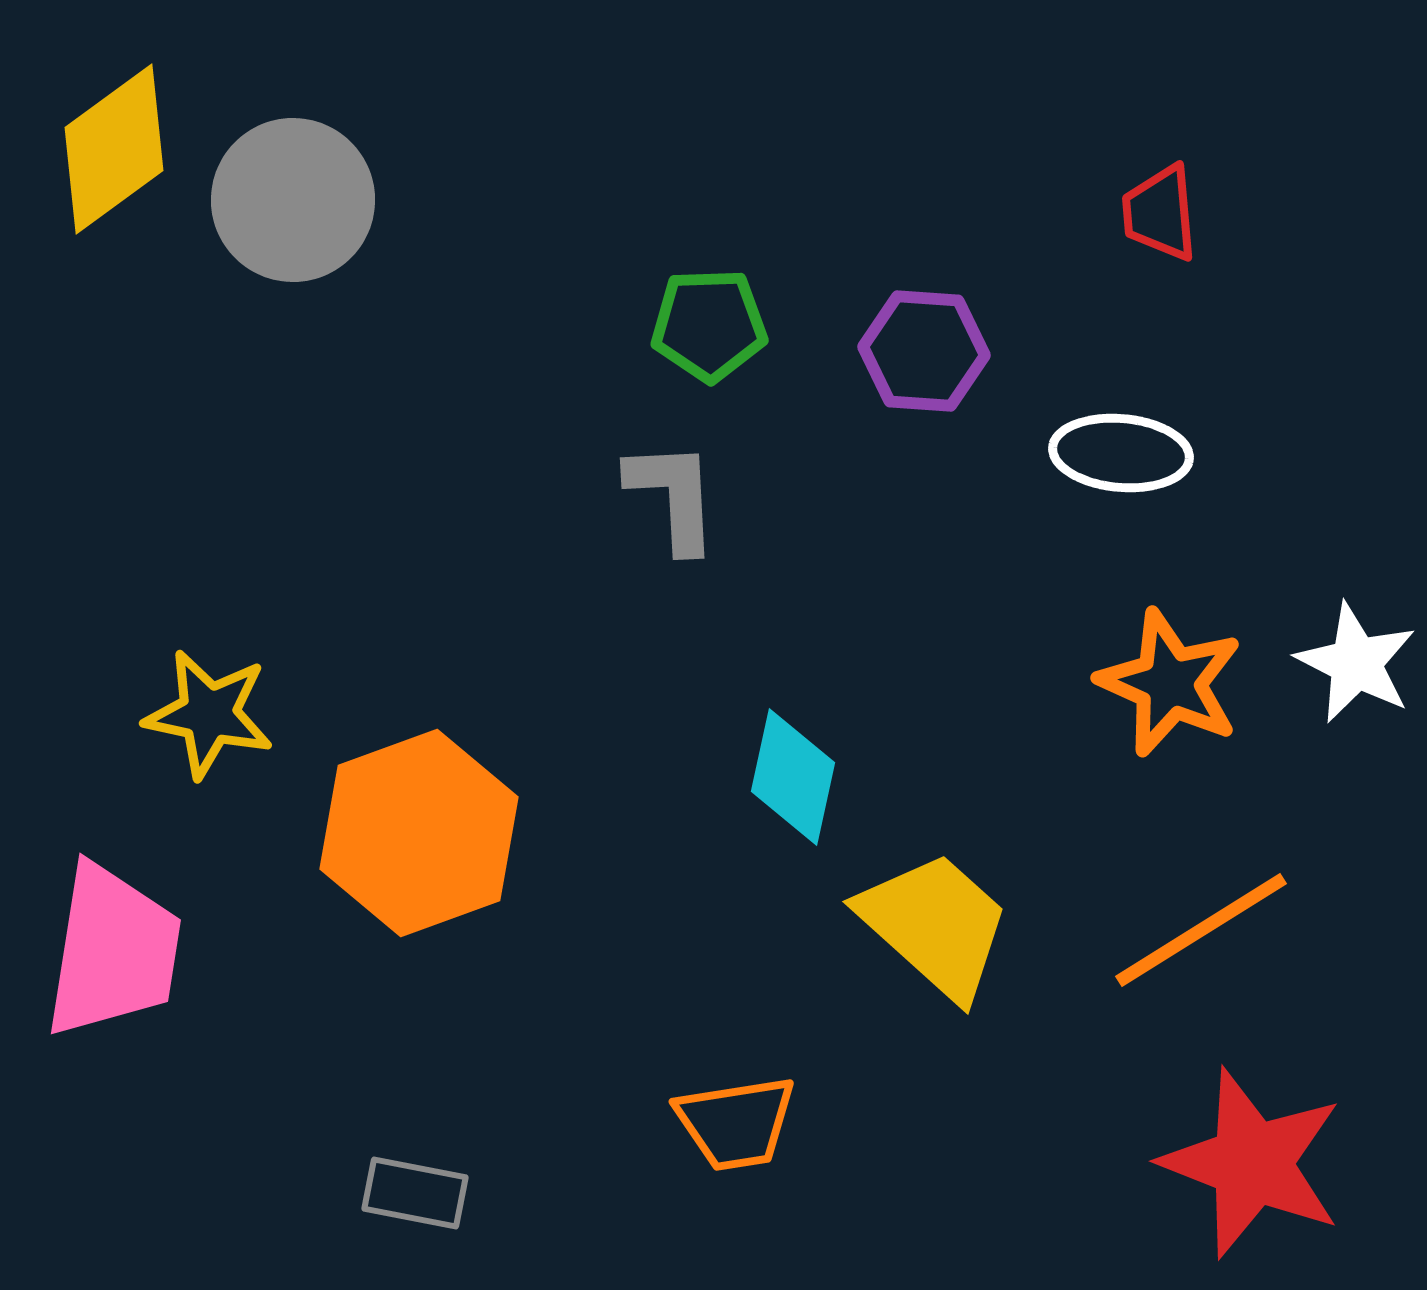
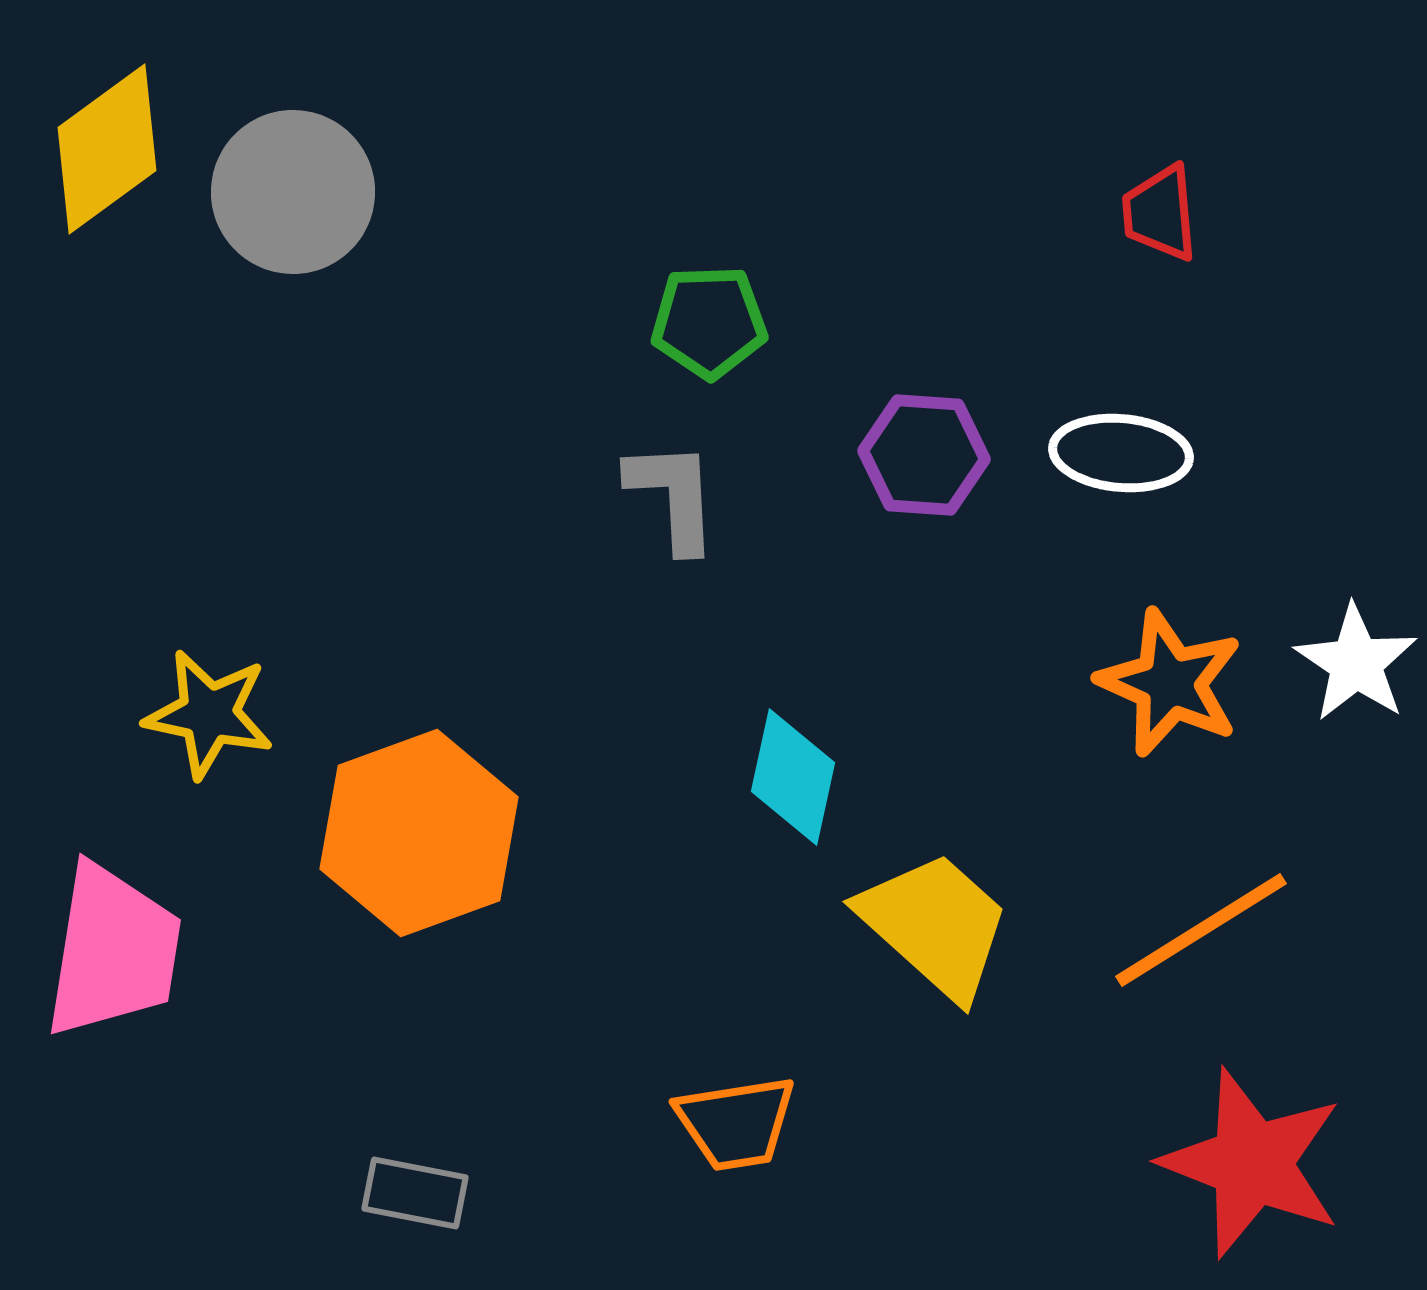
yellow diamond: moved 7 px left
gray circle: moved 8 px up
green pentagon: moved 3 px up
purple hexagon: moved 104 px down
white star: rotated 7 degrees clockwise
